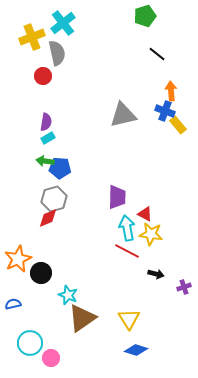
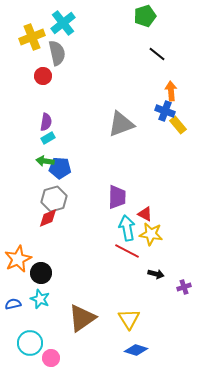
gray triangle: moved 2 px left, 9 px down; rotated 8 degrees counterclockwise
cyan star: moved 28 px left, 4 px down
